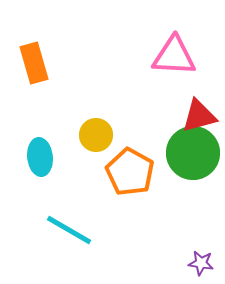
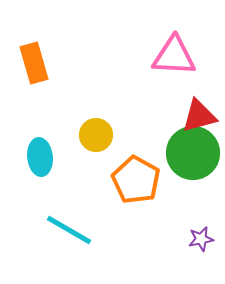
orange pentagon: moved 6 px right, 8 px down
purple star: moved 24 px up; rotated 20 degrees counterclockwise
